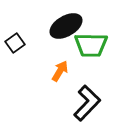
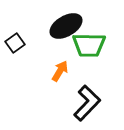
green trapezoid: moved 2 px left
